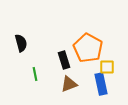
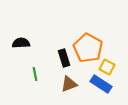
black semicircle: rotated 78 degrees counterclockwise
black rectangle: moved 2 px up
yellow square: rotated 28 degrees clockwise
blue rectangle: rotated 45 degrees counterclockwise
